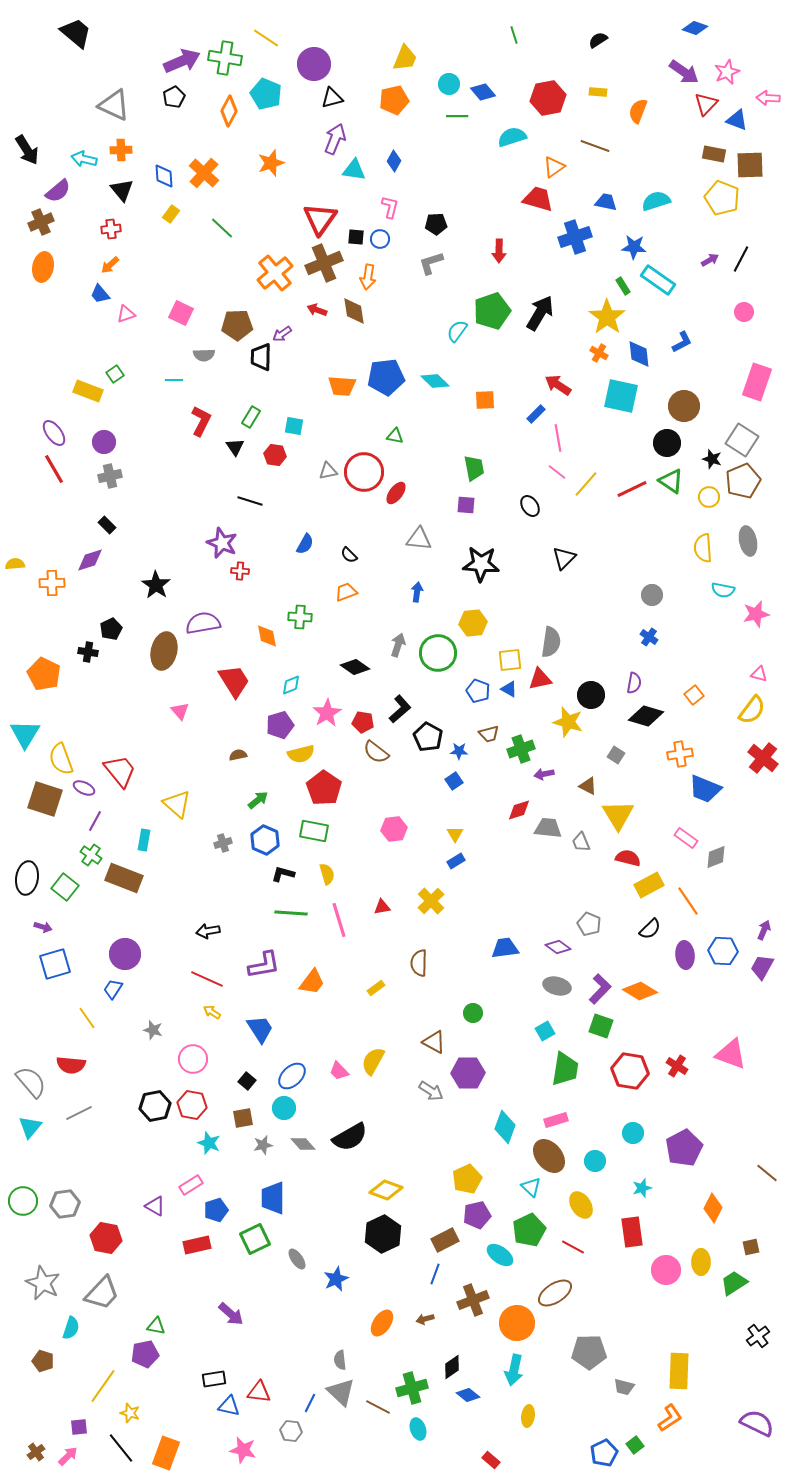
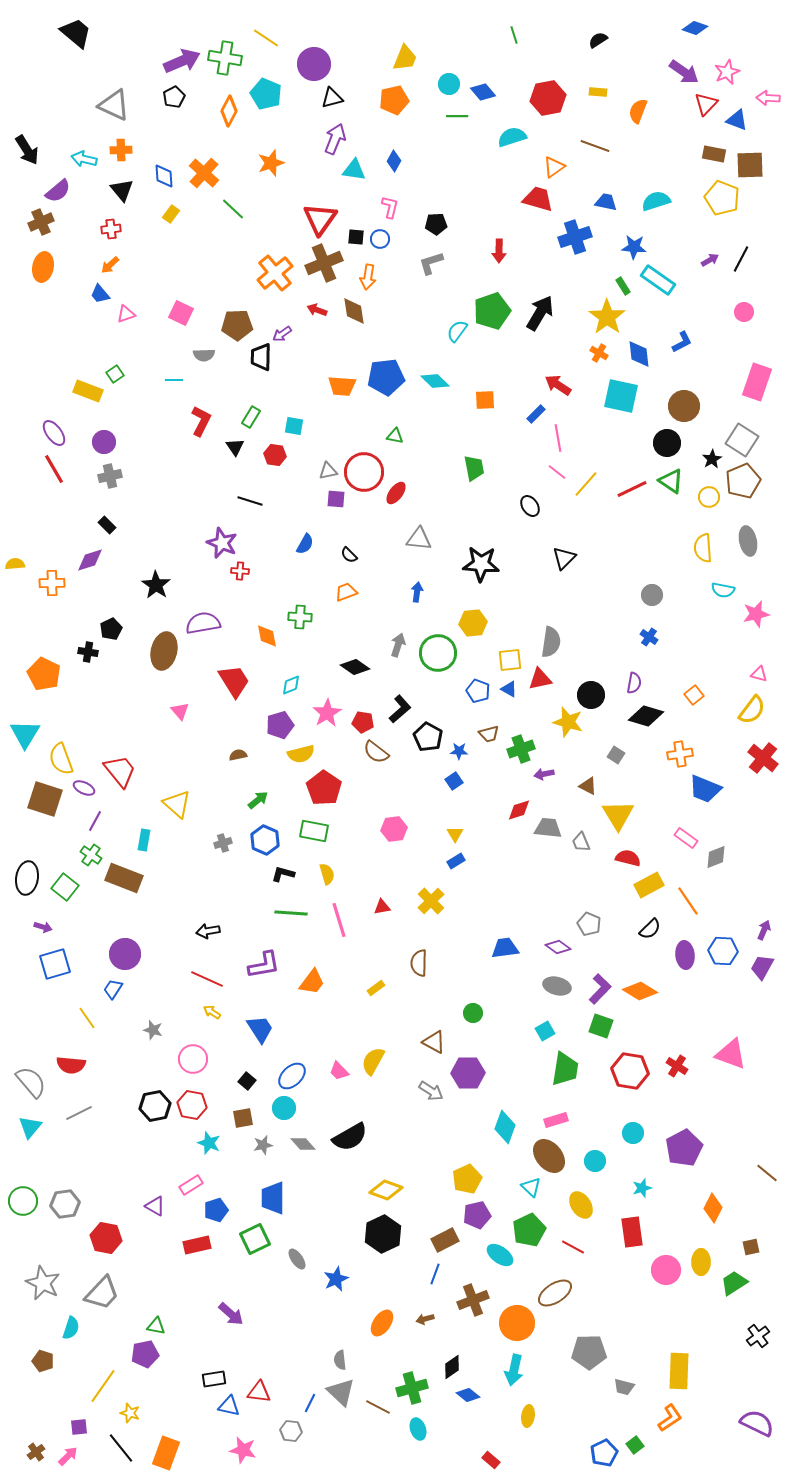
green line at (222, 228): moved 11 px right, 19 px up
black star at (712, 459): rotated 24 degrees clockwise
purple square at (466, 505): moved 130 px left, 6 px up
